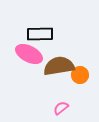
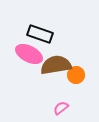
black rectangle: rotated 20 degrees clockwise
brown semicircle: moved 3 px left, 1 px up
orange circle: moved 4 px left
